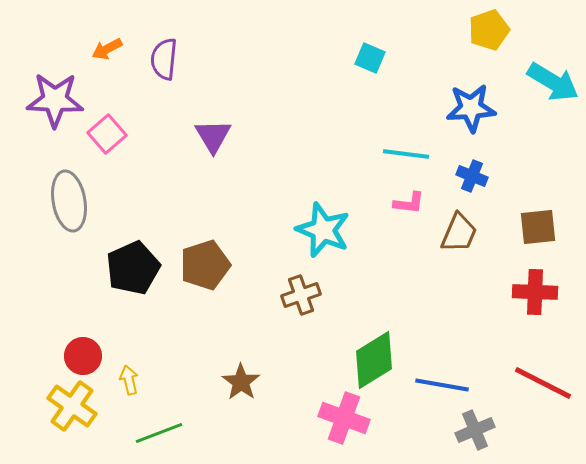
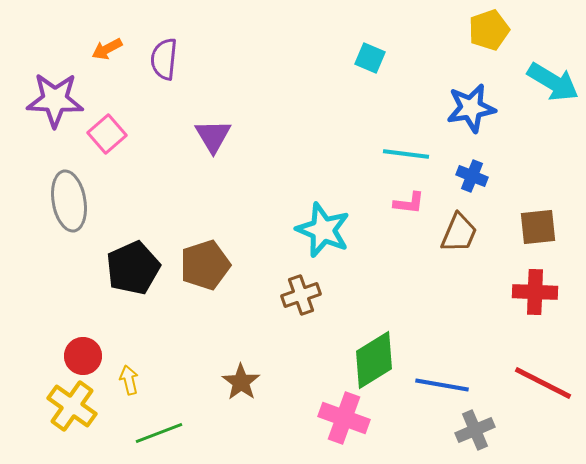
blue star: rotated 6 degrees counterclockwise
